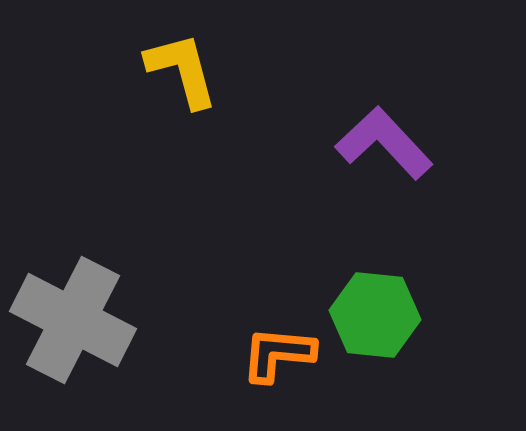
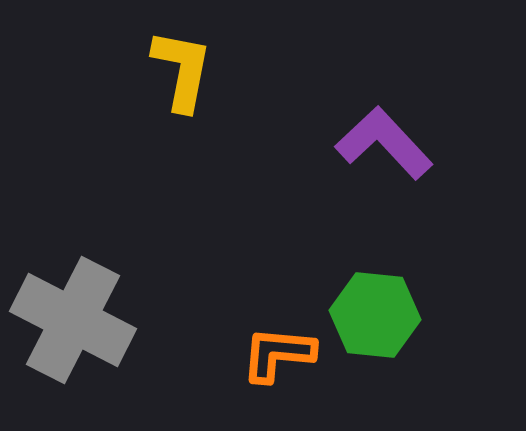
yellow L-shape: rotated 26 degrees clockwise
